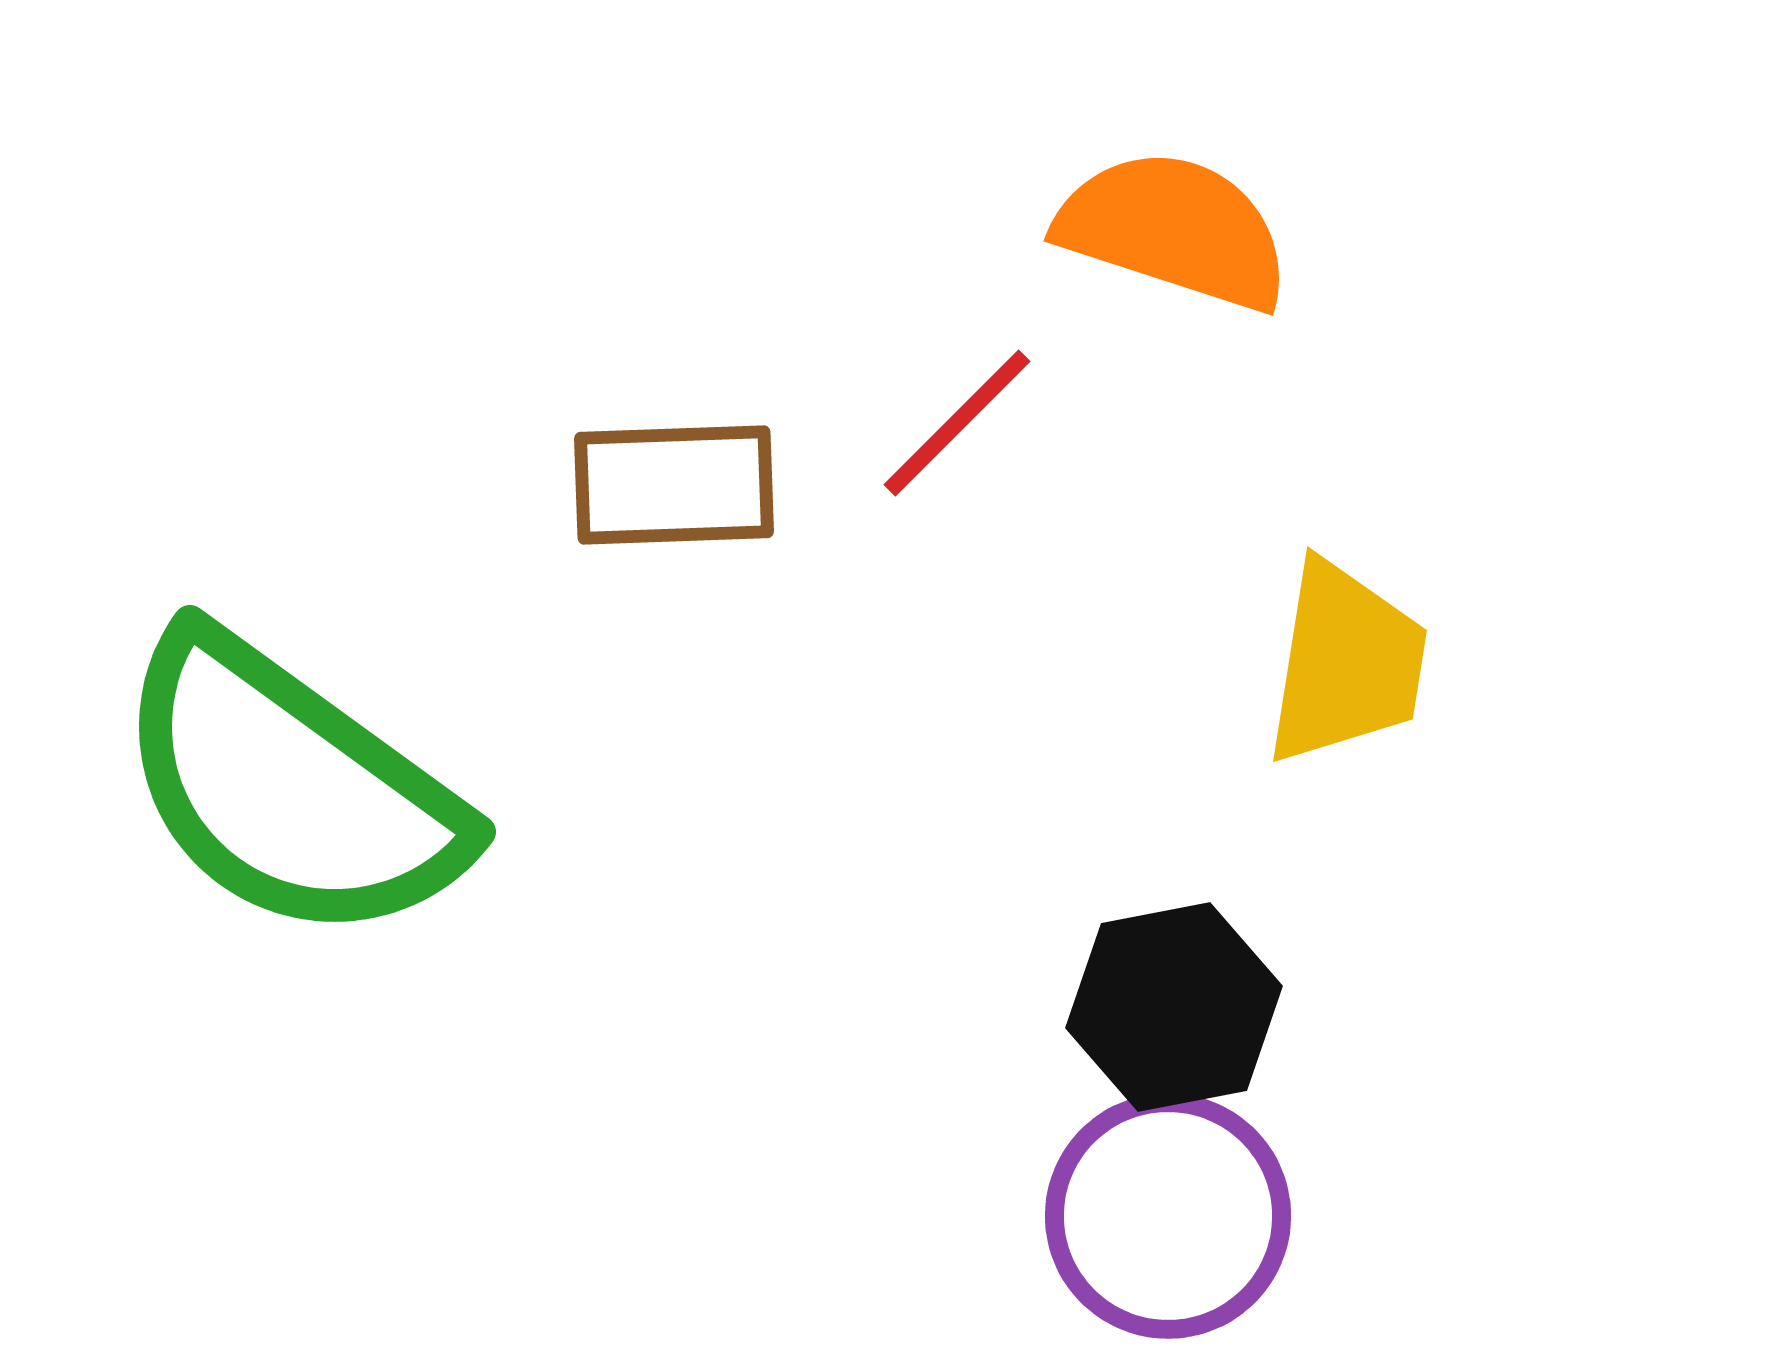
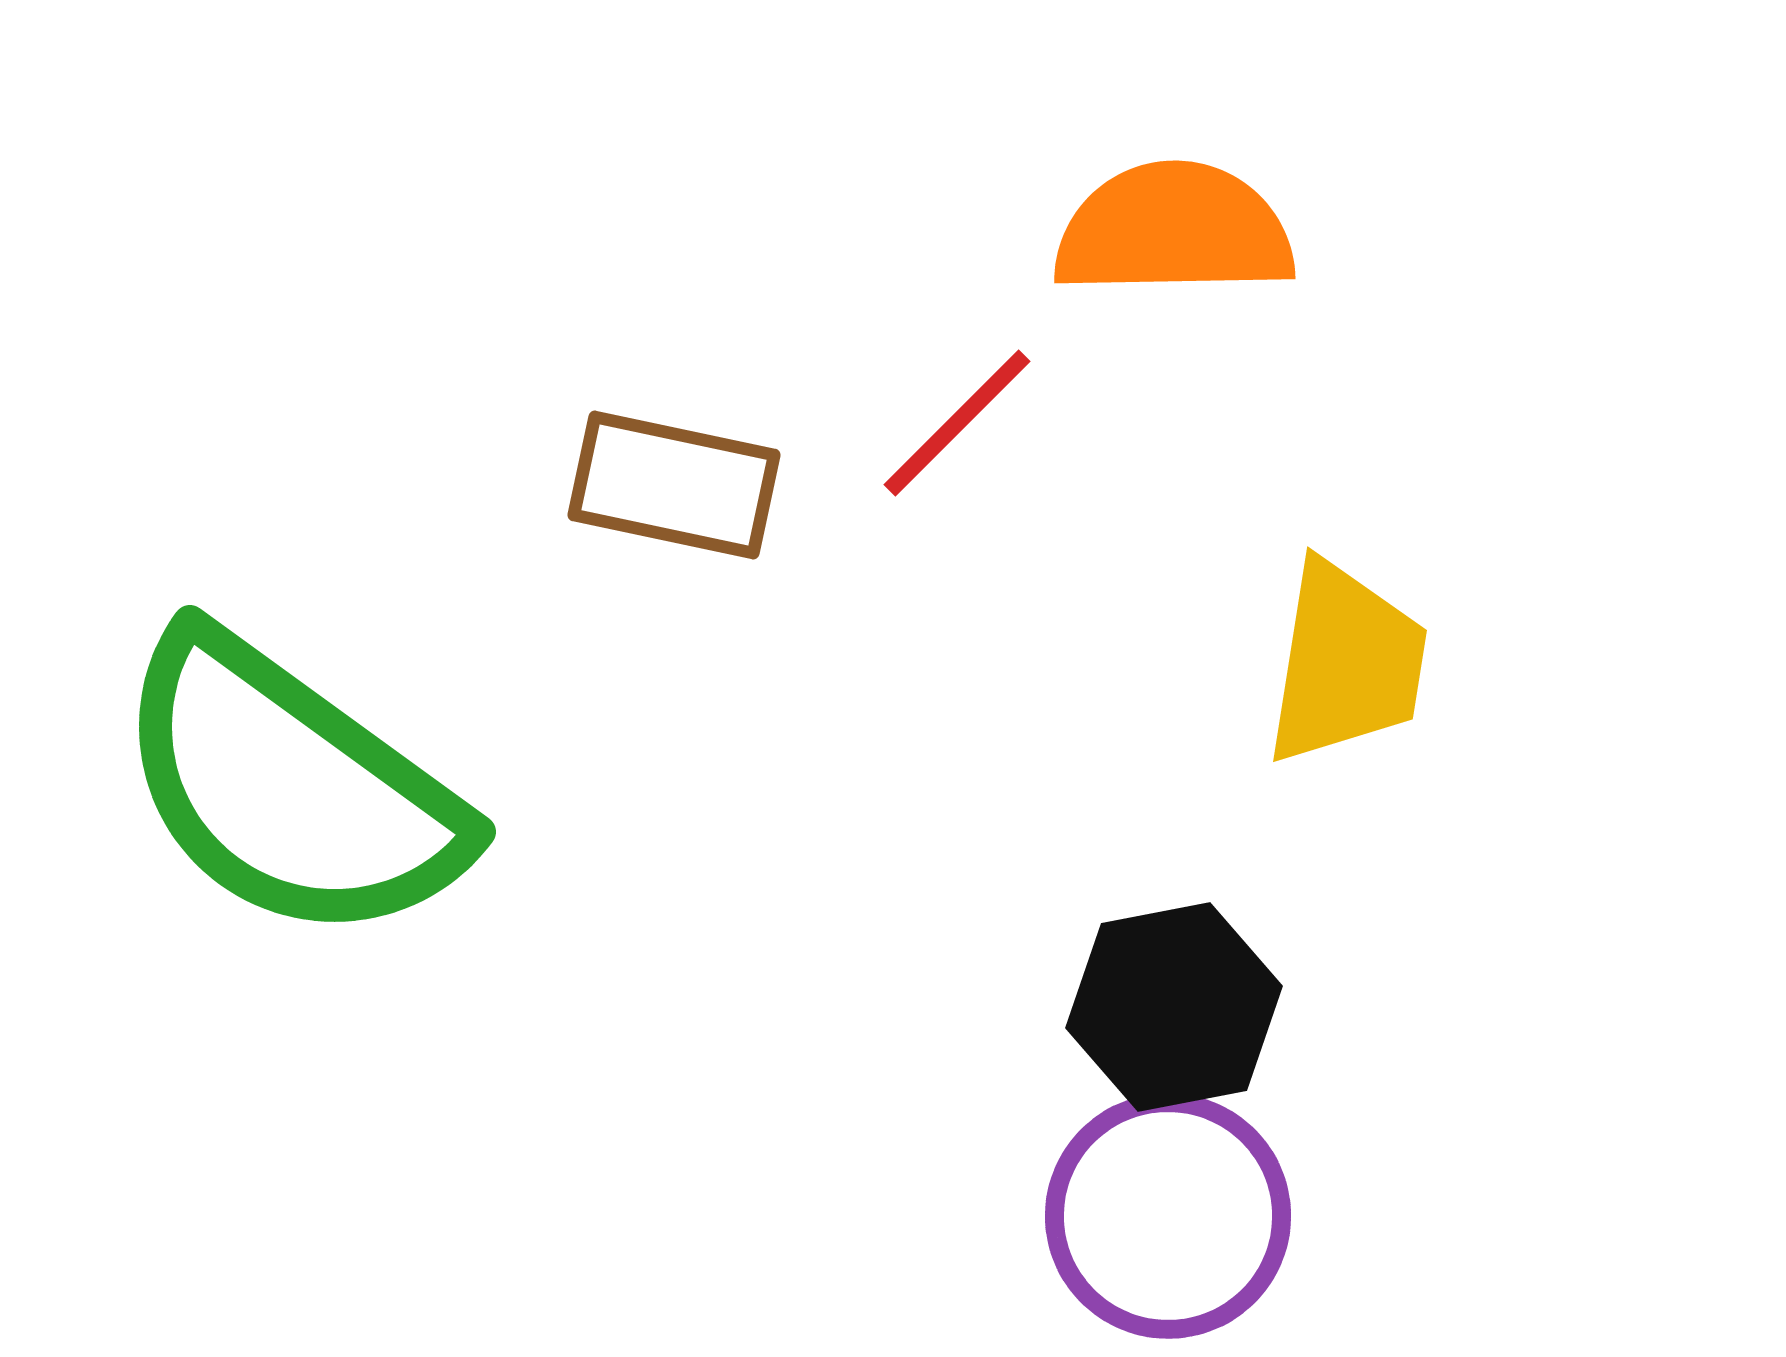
orange semicircle: rotated 19 degrees counterclockwise
brown rectangle: rotated 14 degrees clockwise
